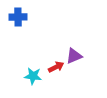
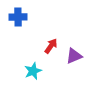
red arrow: moved 5 px left, 21 px up; rotated 28 degrees counterclockwise
cyan star: moved 5 px up; rotated 30 degrees counterclockwise
